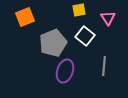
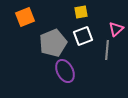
yellow square: moved 2 px right, 2 px down
pink triangle: moved 8 px right, 11 px down; rotated 21 degrees clockwise
white square: moved 2 px left; rotated 30 degrees clockwise
gray line: moved 3 px right, 16 px up
purple ellipse: rotated 45 degrees counterclockwise
